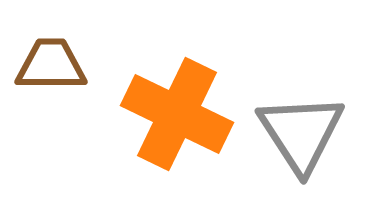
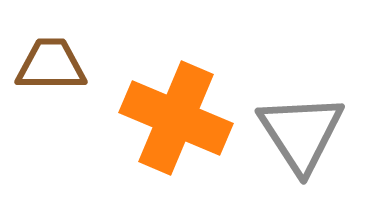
orange cross: moved 1 px left, 4 px down; rotated 3 degrees counterclockwise
